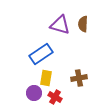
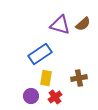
brown semicircle: rotated 133 degrees counterclockwise
blue rectangle: moved 1 px left
purple circle: moved 3 px left, 3 px down
red cross: rotated 24 degrees clockwise
